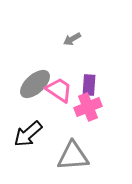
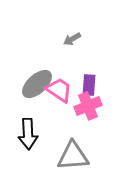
gray ellipse: moved 2 px right
pink cross: moved 1 px up
black arrow: rotated 52 degrees counterclockwise
